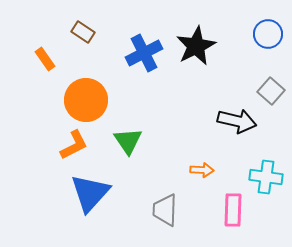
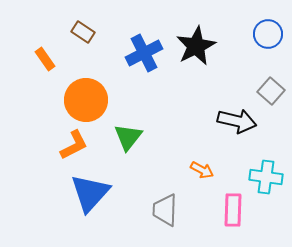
green triangle: moved 4 px up; rotated 12 degrees clockwise
orange arrow: rotated 25 degrees clockwise
